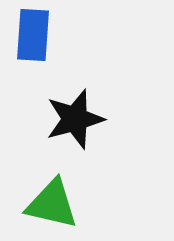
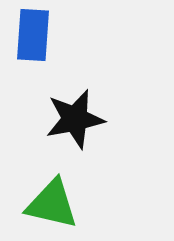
black star: rotated 4 degrees clockwise
